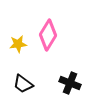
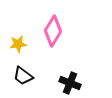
pink diamond: moved 5 px right, 4 px up
black trapezoid: moved 8 px up
